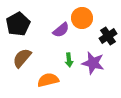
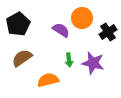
purple semicircle: rotated 108 degrees counterclockwise
black cross: moved 4 px up
brown semicircle: rotated 15 degrees clockwise
